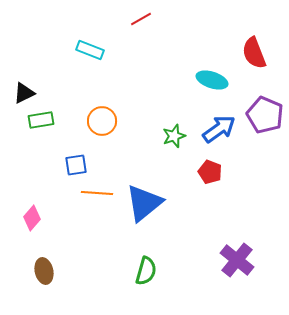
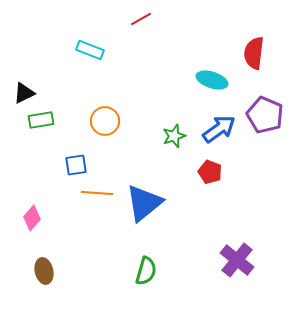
red semicircle: rotated 28 degrees clockwise
orange circle: moved 3 px right
